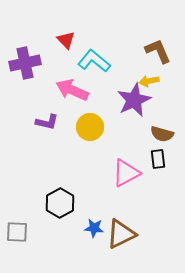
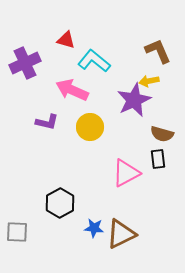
red triangle: rotated 30 degrees counterclockwise
purple cross: rotated 12 degrees counterclockwise
